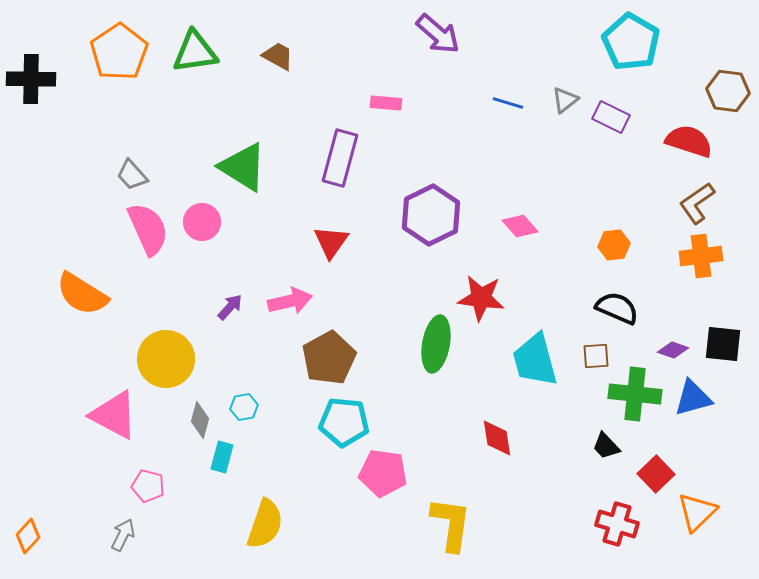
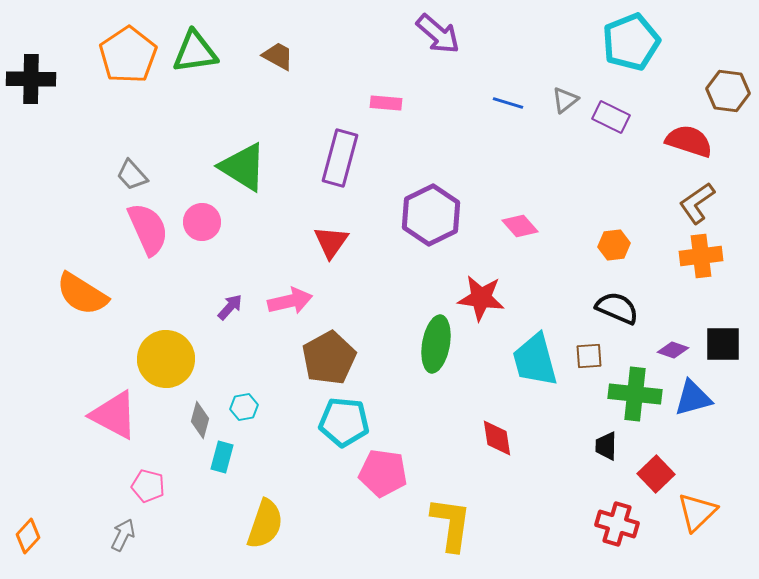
cyan pentagon at (631, 42): rotated 20 degrees clockwise
orange pentagon at (119, 52): moved 9 px right, 3 px down
black square at (723, 344): rotated 6 degrees counterclockwise
brown square at (596, 356): moved 7 px left
black trapezoid at (606, 446): rotated 44 degrees clockwise
